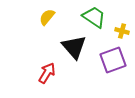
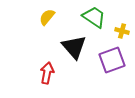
purple square: moved 1 px left
red arrow: rotated 20 degrees counterclockwise
